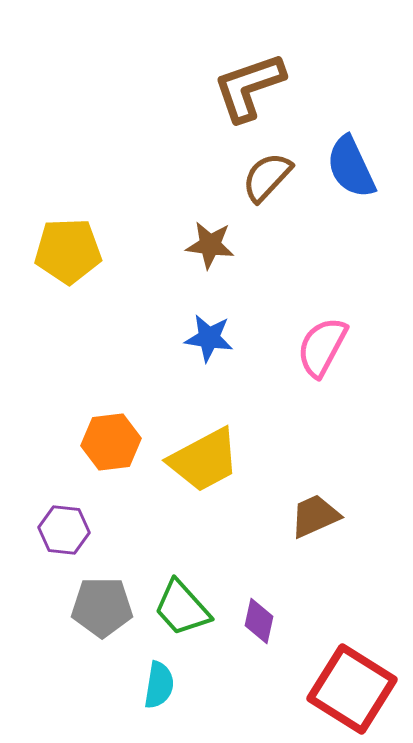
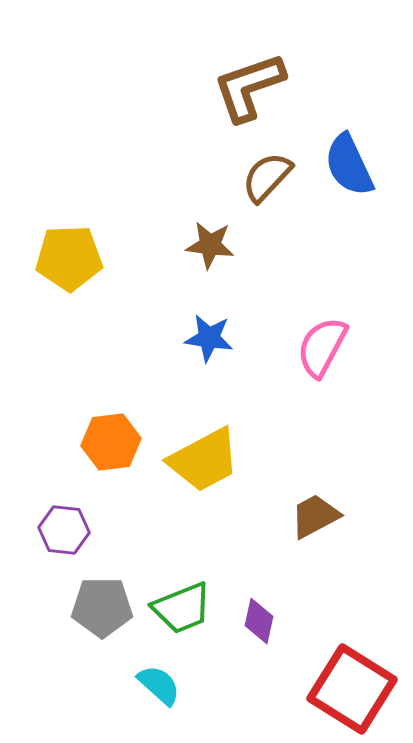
blue semicircle: moved 2 px left, 2 px up
yellow pentagon: moved 1 px right, 7 px down
brown trapezoid: rotated 4 degrees counterclockwise
green trapezoid: rotated 70 degrees counterclockwise
cyan semicircle: rotated 57 degrees counterclockwise
